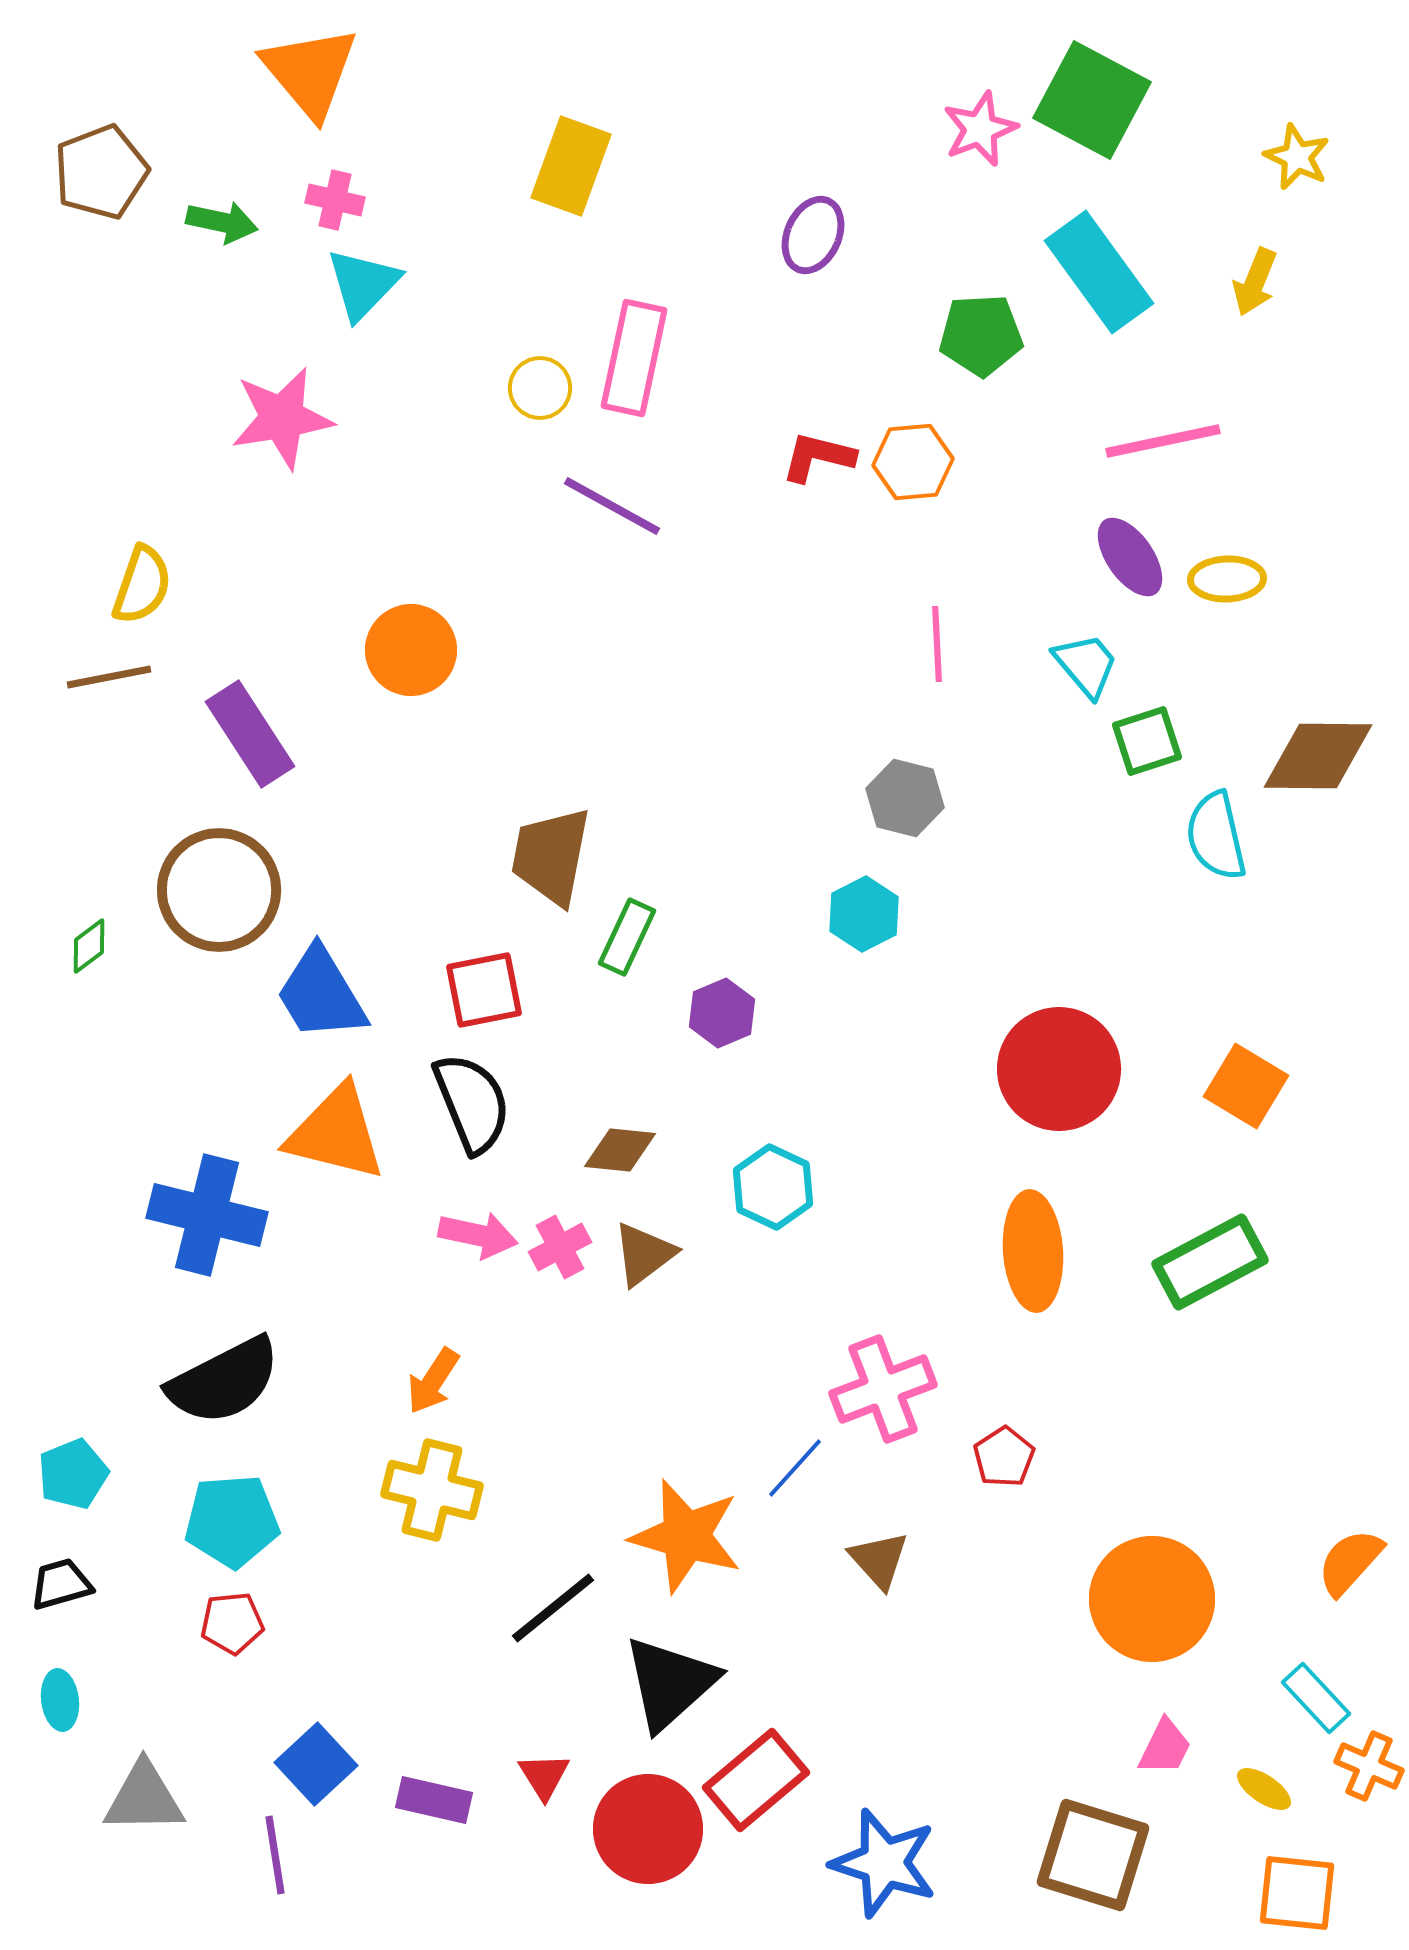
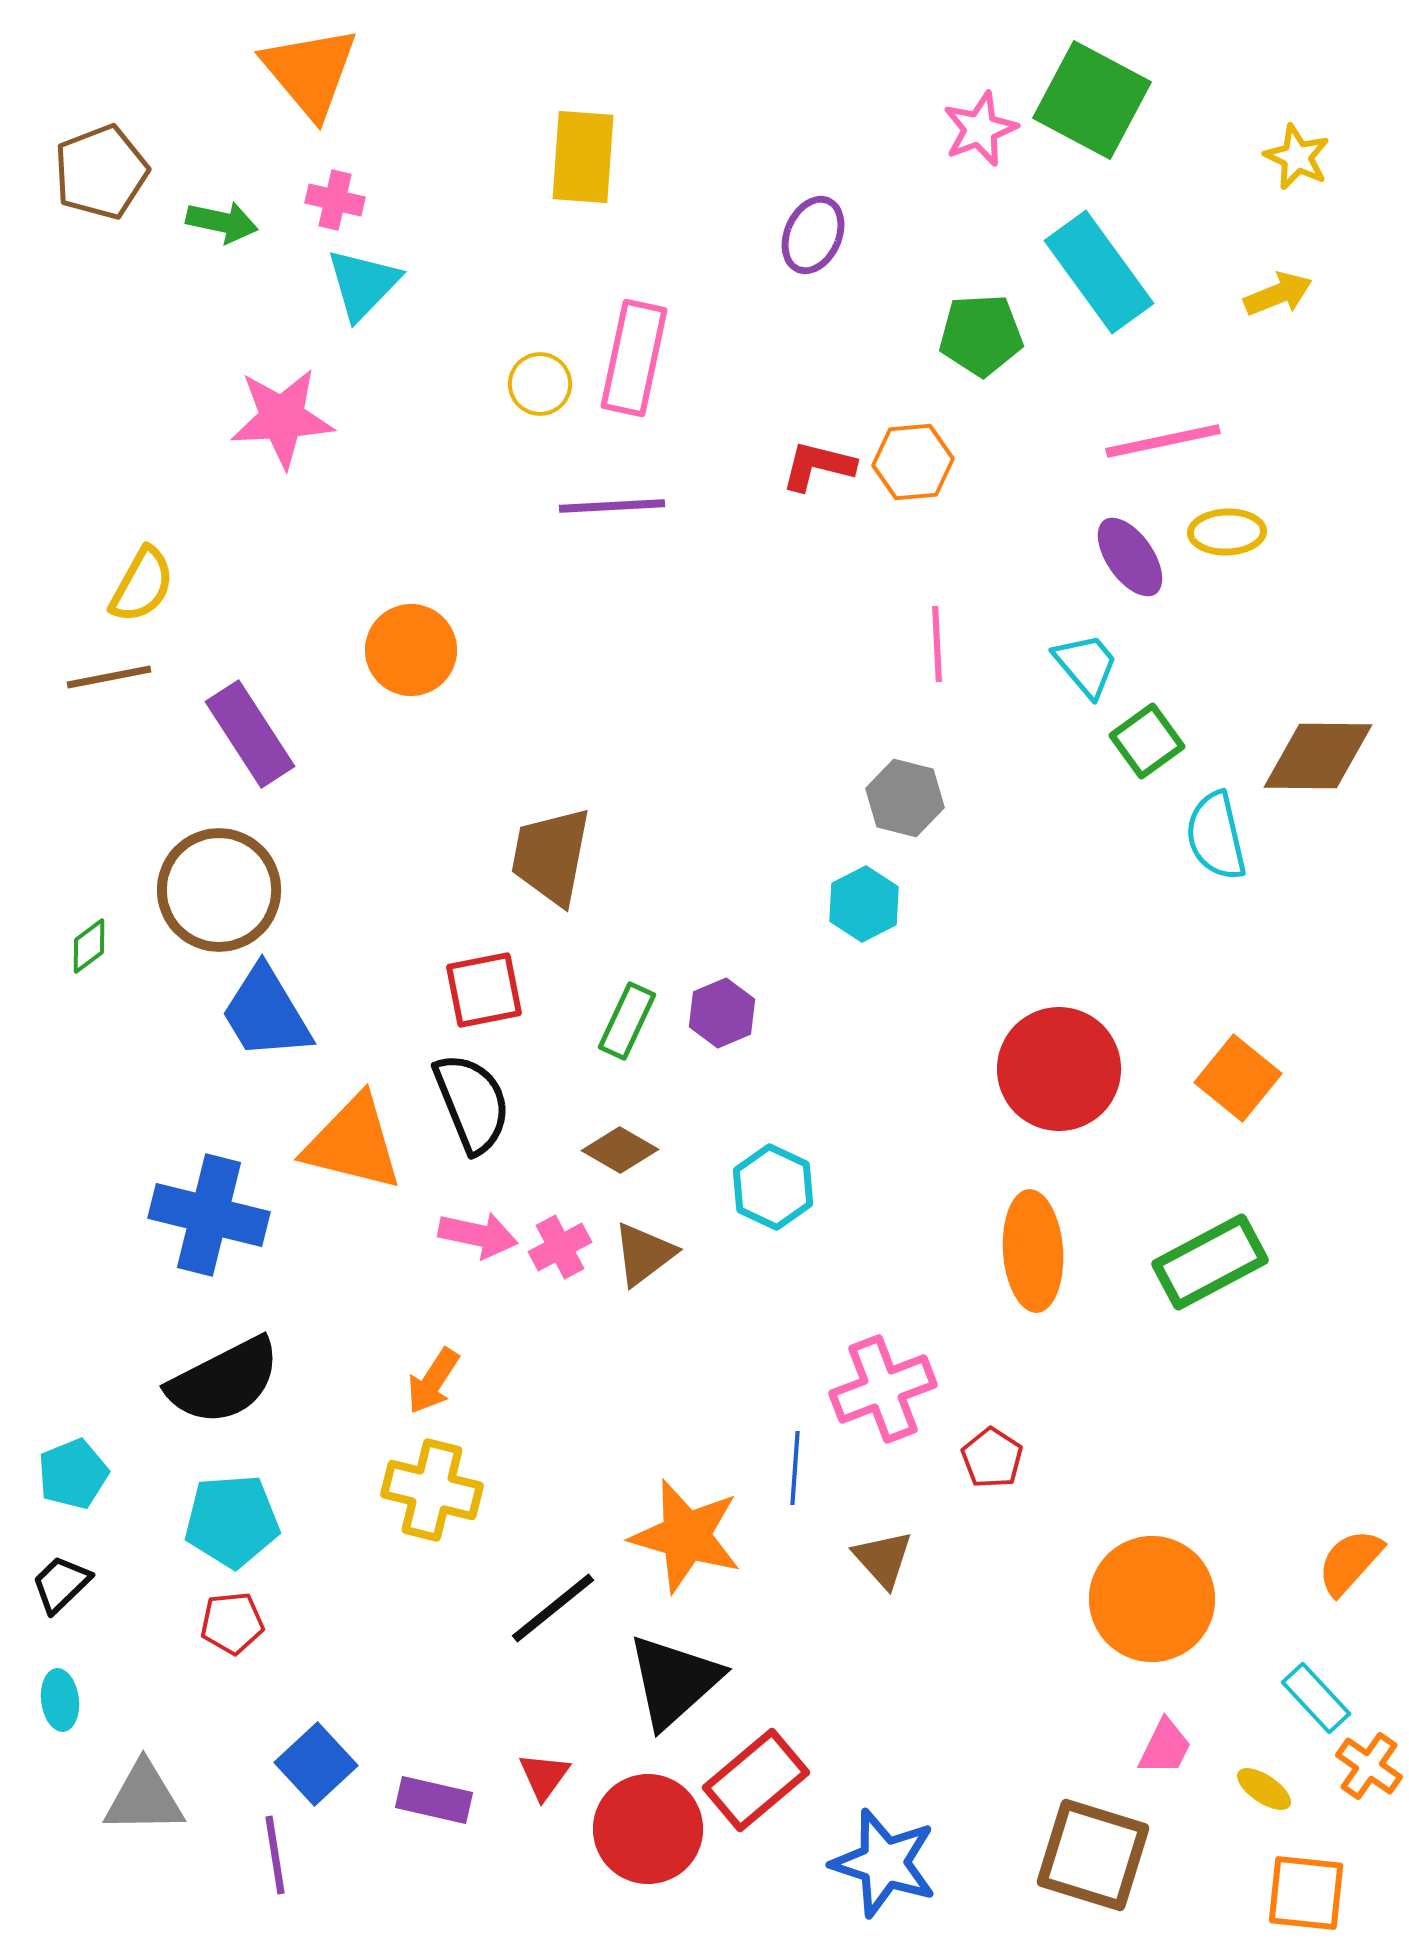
yellow rectangle at (571, 166): moved 12 px right, 9 px up; rotated 16 degrees counterclockwise
yellow arrow at (1255, 282): moved 23 px right, 12 px down; rotated 134 degrees counterclockwise
yellow circle at (540, 388): moved 4 px up
pink star at (282, 418): rotated 6 degrees clockwise
red L-shape at (818, 457): moved 9 px down
purple line at (612, 506): rotated 32 degrees counterclockwise
yellow ellipse at (1227, 579): moved 47 px up
yellow semicircle at (142, 585): rotated 10 degrees clockwise
green square at (1147, 741): rotated 18 degrees counterclockwise
cyan hexagon at (864, 914): moved 10 px up
green rectangle at (627, 937): moved 84 px down
blue trapezoid at (321, 994): moved 55 px left, 19 px down
orange square at (1246, 1086): moved 8 px left, 8 px up; rotated 8 degrees clockwise
orange triangle at (336, 1133): moved 17 px right, 10 px down
brown diamond at (620, 1150): rotated 24 degrees clockwise
blue cross at (207, 1215): moved 2 px right
red pentagon at (1004, 1457): moved 12 px left, 1 px down; rotated 6 degrees counterclockwise
blue line at (795, 1468): rotated 38 degrees counterclockwise
brown triangle at (879, 1560): moved 4 px right, 1 px up
black trapezoid at (61, 1584): rotated 28 degrees counterclockwise
black triangle at (670, 1683): moved 4 px right, 2 px up
orange cross at (1369, 1766): rotated 12 degrees clockwise
red triangle at (544, 1776): rotated 8 degrees clockwise
orange square at (1297, 1893): moved 9 px right
